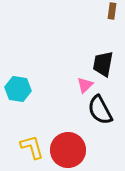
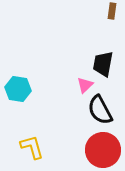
red circle: moved 35 px right
